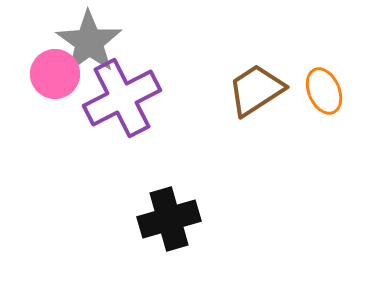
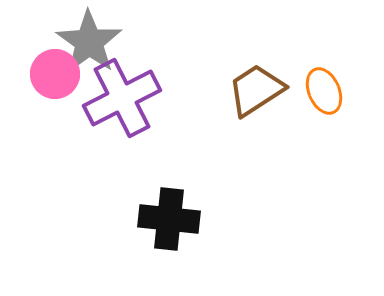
black cross: rotated 22 degrees clockwise
